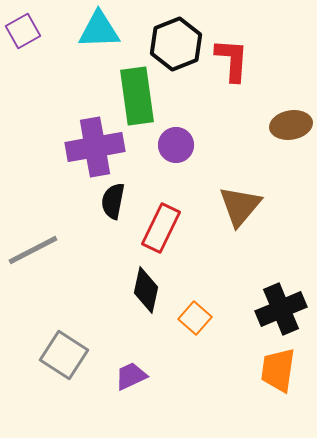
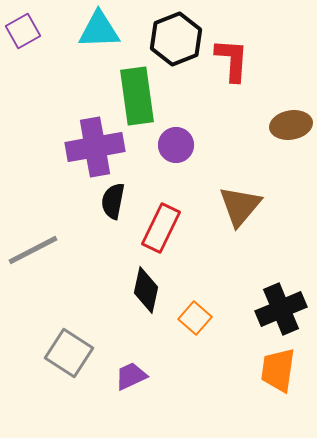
black hexagon: moved 5 px up
gray square: moved 5 px right, 2 px up
